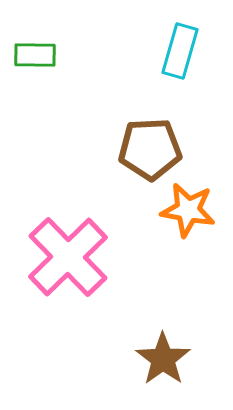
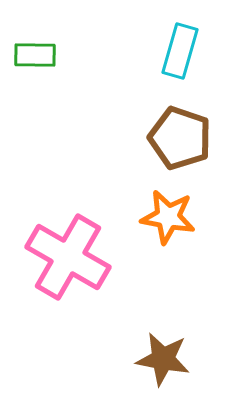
brown pentagon: moved 30 px right, 11 px up; rotated 22 degrees clockwise
orange star: moved 20 px left, 7 px down
pink cross: rotated 16 degrees counterclockwise
brown star: rotated 26 degrees counterclockwise
